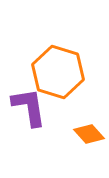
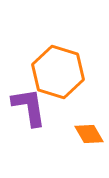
orange diamond: rotated 12 degrees clockwise
